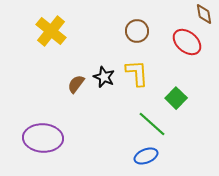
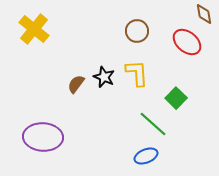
yellow cross: moved 17 px left, 2 px up
green line: moved 1 px right
purple ellipse: moved 1 px up
